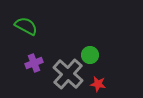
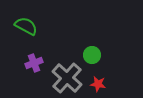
green circle: moved 2 px right
gray cross: moved 1 px left, 4 px down
